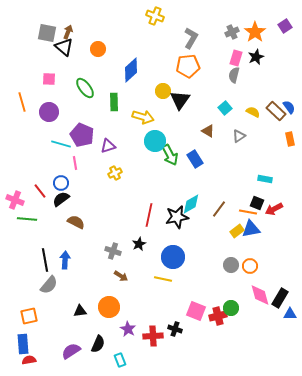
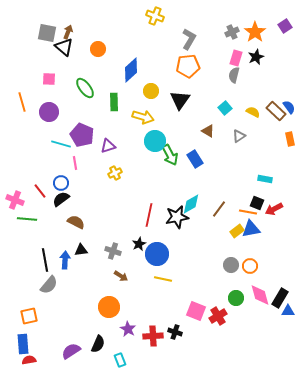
gray L-shape at (191, 38): moved 2 px left, 1 px down
yellow circle at (163, 91): moved 12 px left
blue circle at (173, 257): moved 16 px left, 3 px up
green circle at (231, 308): moved 5 px right, 10 px up
black triangle at (80, 311): moved 1 px right, 61 px up
blue triangle at (290, 314): moved 2 px left, 3 px up
red cross at (218, 316): rotated 18 degrees counterclockwise
black cross at (175, 329): moved 3 px down
